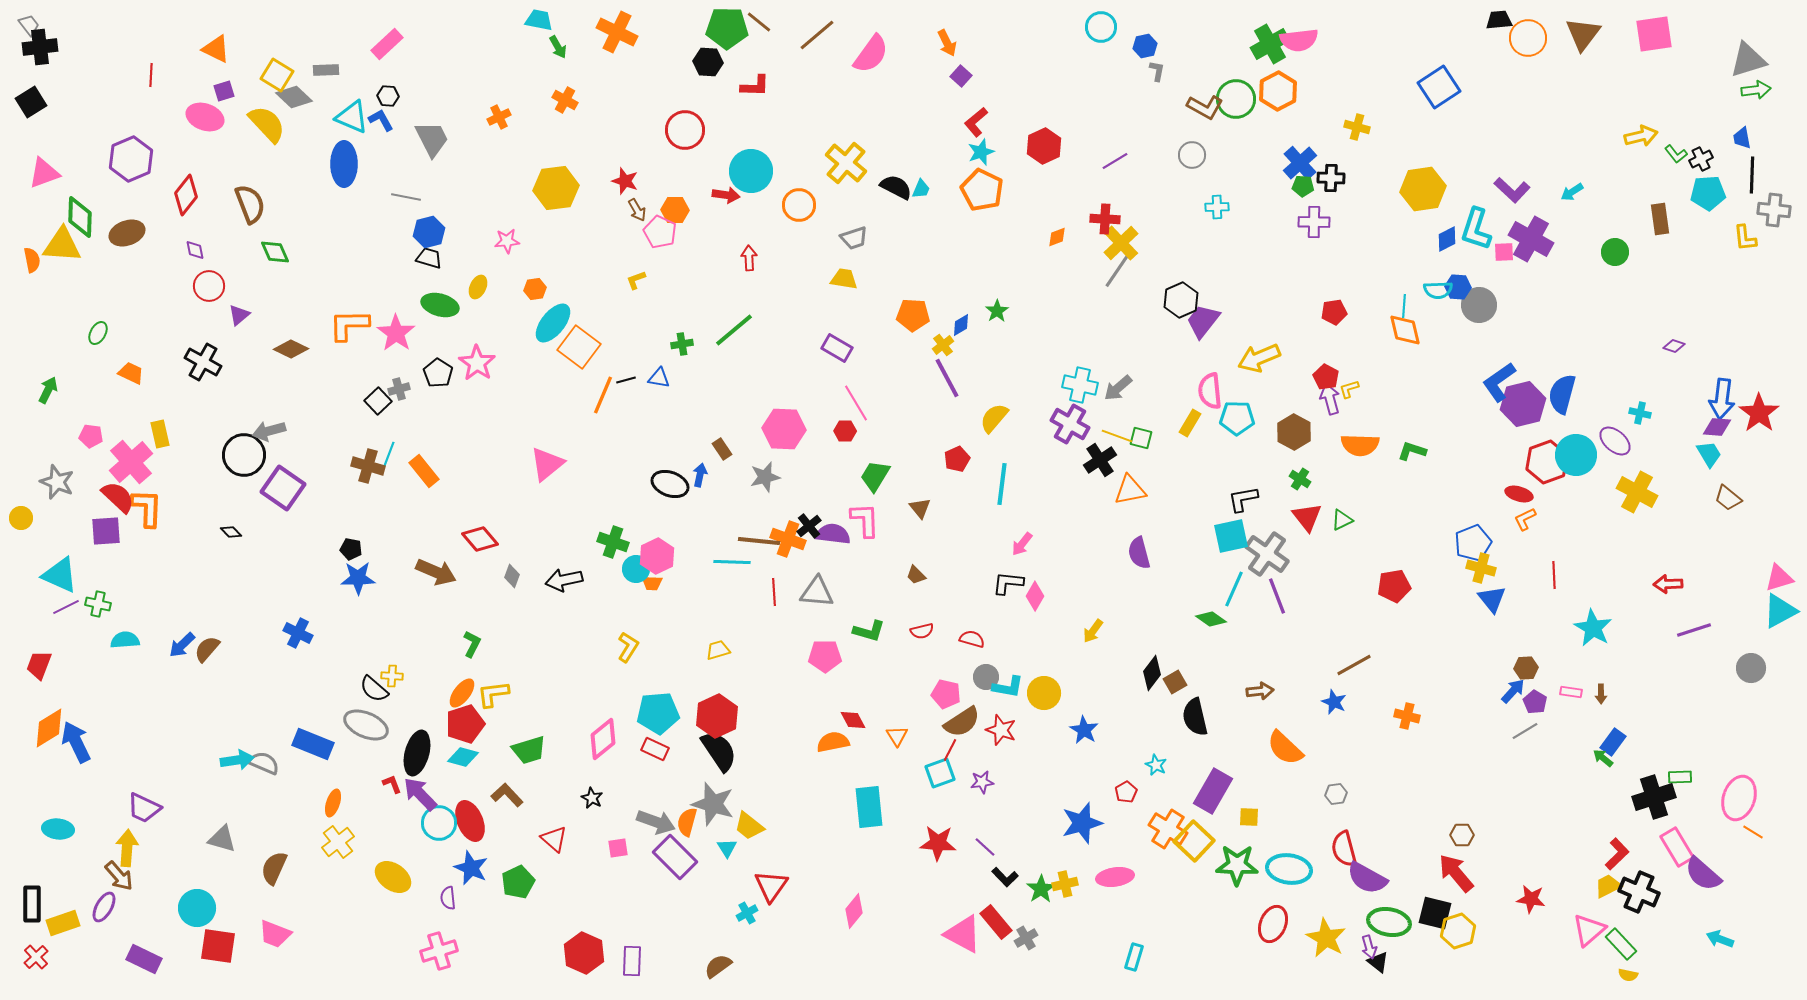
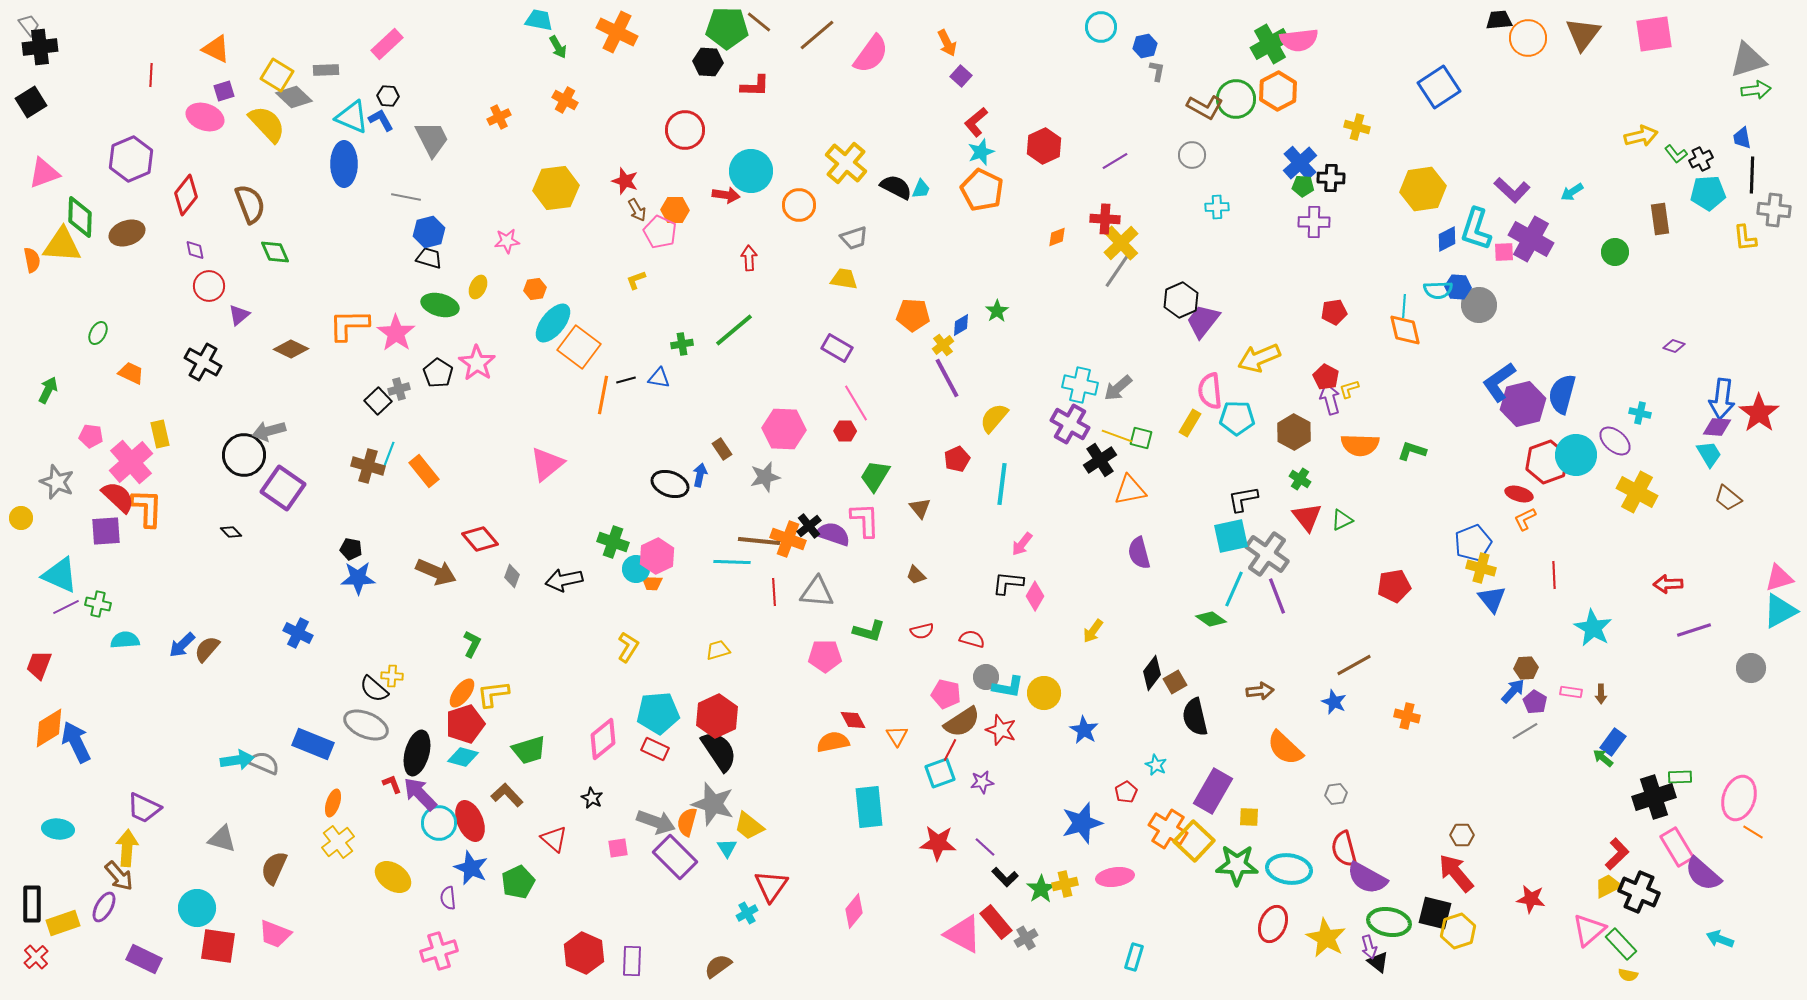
orange line at (603, 395): rotated 12 degrees counterclockwise
purple semicircle at (833, 534): rotated 12 degrees clockwise
